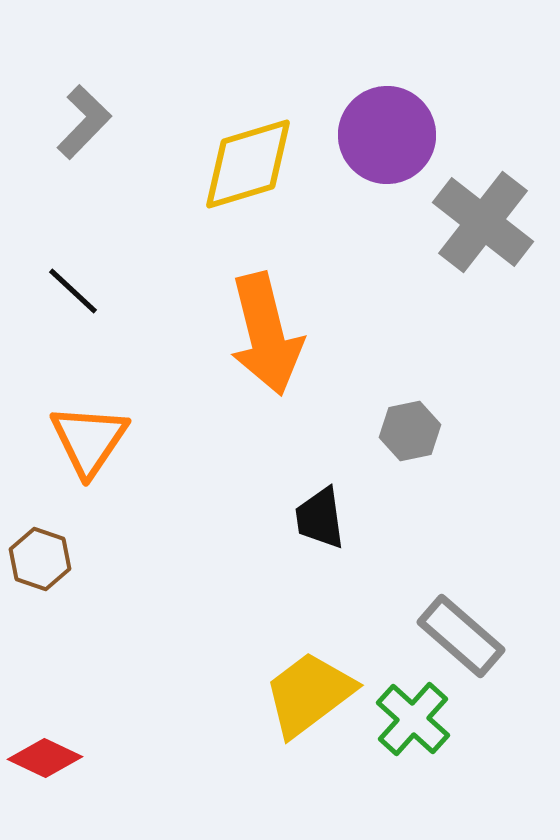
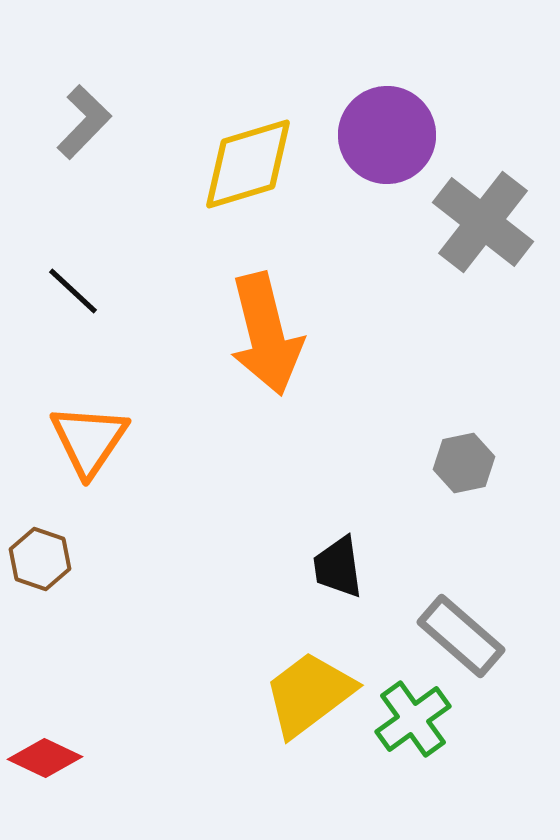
gray hexagon: moved 54 px right, 32 px down
black trapezoid: moved 18 px right, 49 px down
green cross: rotated 12 degrees clockwise
